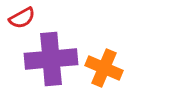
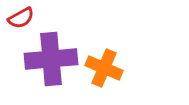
red semicircle: moved 1 px left
